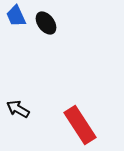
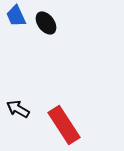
red rectangle: moved 16 px left
